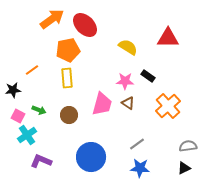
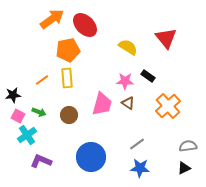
red triangle: moved 2 px left; rotated 50 degrees clockwise
orange line: moved 10 px right, 10 px down
black star: moved 5 px down
green arrow: moved 2 px down
